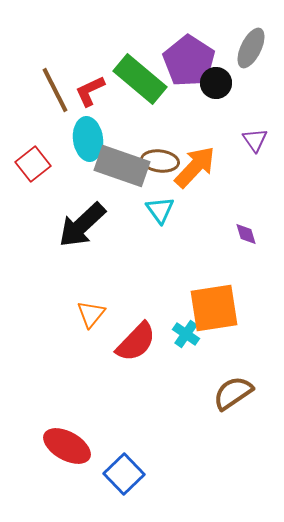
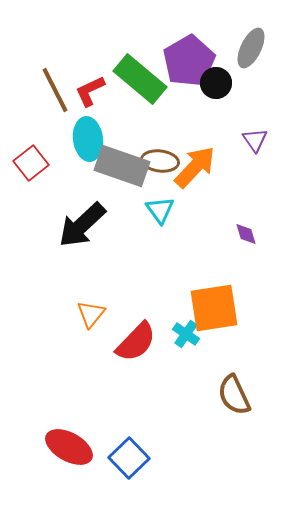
purple pentagon: rotated 9 degrees clockwise
red square: moved 2 px left, 1 px up
brown semicircle: moved 1 px right, 2 px down; rotated 81 degrees counterclockwise
red ellipse: moved 2 px right, 1 px down
blue square: moved 5 px right, 16 px up
